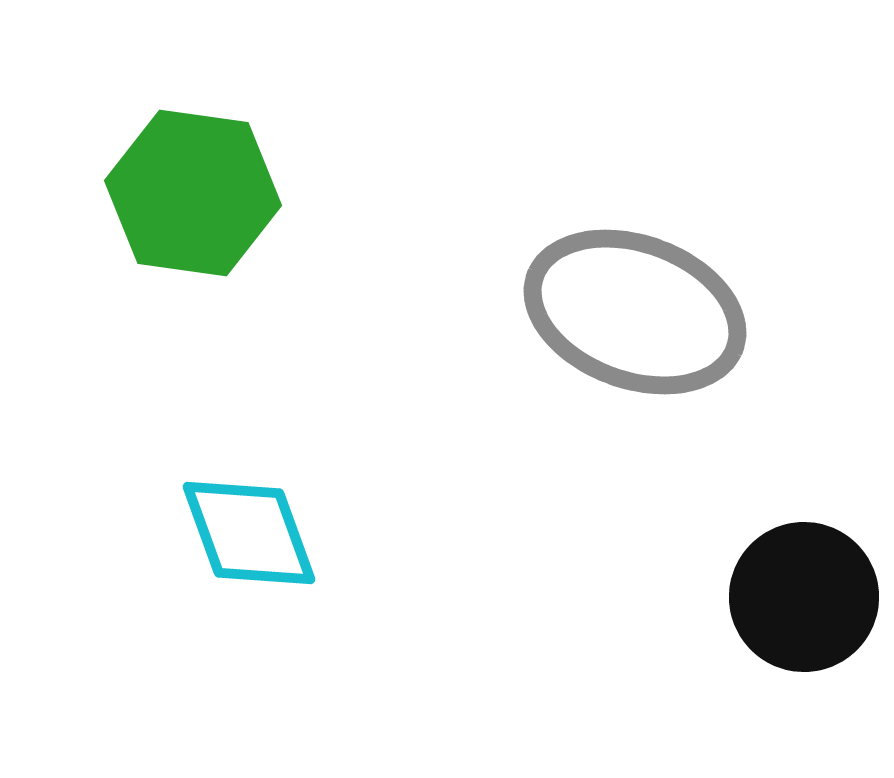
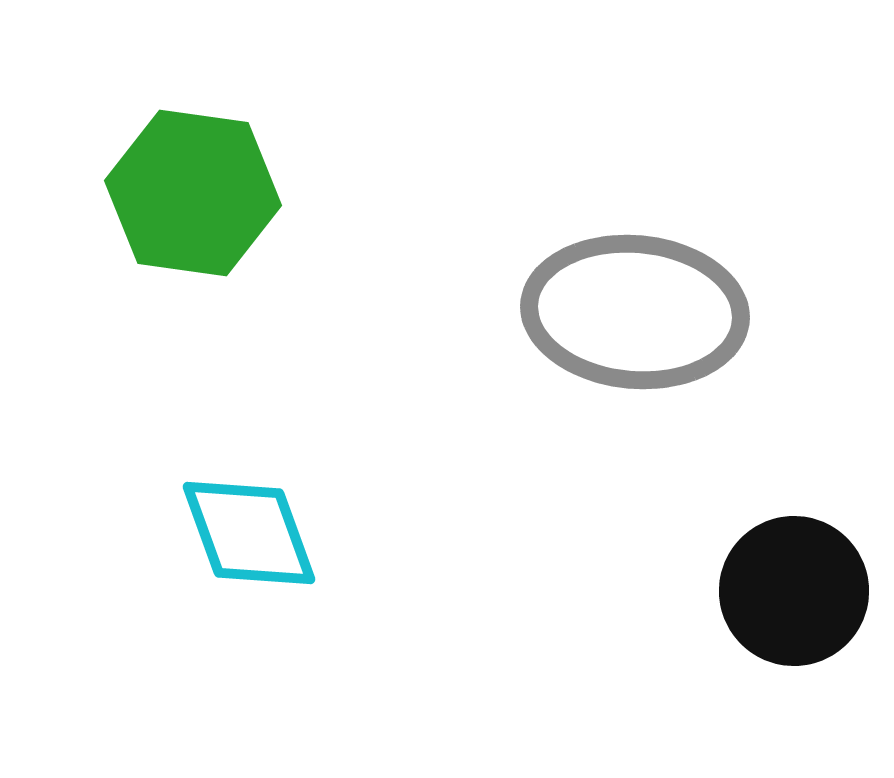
gray ellipse: rotated 15 degrees counterclockwise
black circle: moved 10 px left, 6 px up
